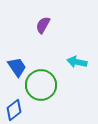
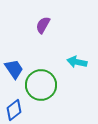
blue trapezoid: moved 3 px left, 2 px down
